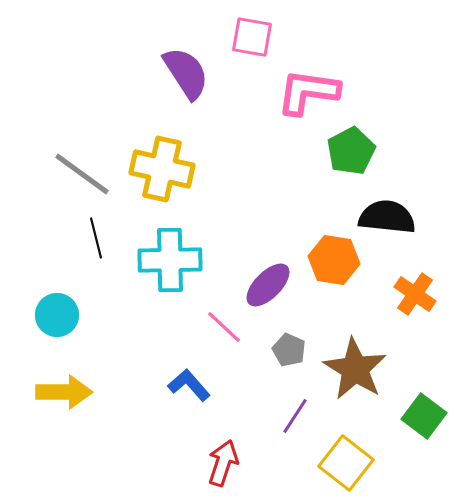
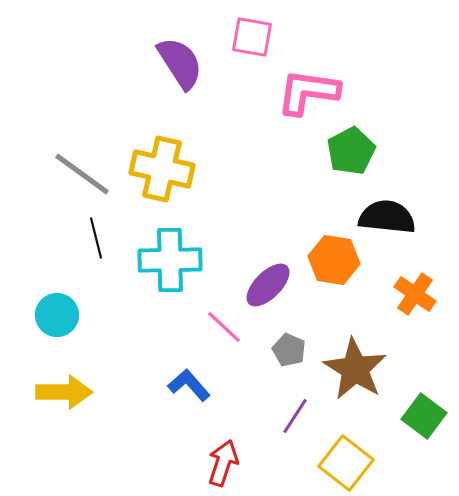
purple semicircle: moved 6 px left, 10 px up
